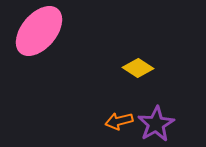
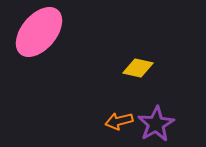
pink ellipse: moved 1 px down
yellow diamond: rotated 20 degrees counterclockwise
